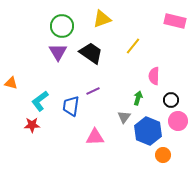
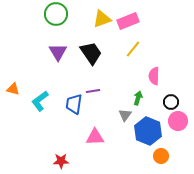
pink rectangle: moved 47 px left; rotated 35 degrees counterclockwise
green circle: moved 6 px left, 12 px up
yellow line: moved 3 px down
black trapezoid: rotated 20 degrees clockwise
orange triangle: moved 2 px right, 6 px down
purple line: rotated 16 degrees clockwise
black circle: moved 2 px down
blue trapezoid: moved 3 px right, 2 px up
gray triangle: moved 1 px right, 2 px up
red star: moved 29 px right, 36 px down
orange circle: moved 2 px left, 1 px down
